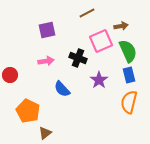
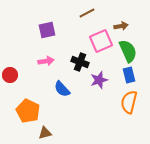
black cross: moved 2 px right, 4 px down
purple star: rotated 18 degrees clockwise
brown triangle: rotated 24 degrees clockwise
